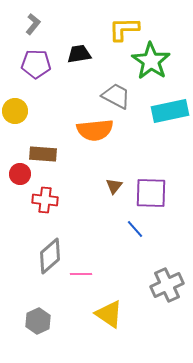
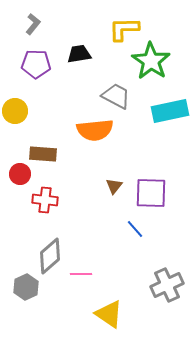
gray hexagon: moved 12 px left, 34 px up
